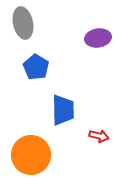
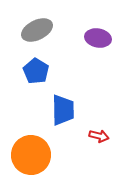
gray ellipse: moved 14 px right, 7 px down; rotated 76 degrees clockwise
purple ellipse: rotated 20 degrees clockwise
blue pentagon: moved 4 px down
